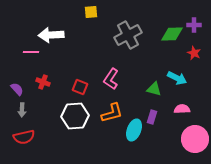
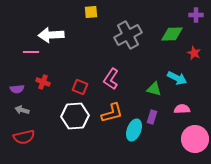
purple cross: moved 2 px right, 10 px up
purple semicircle: rotated 128 degrees clockwise
gray arrow: rotated 104 degrees clockwise
